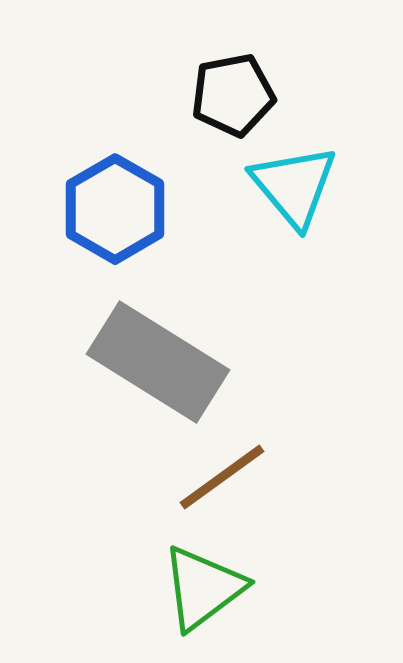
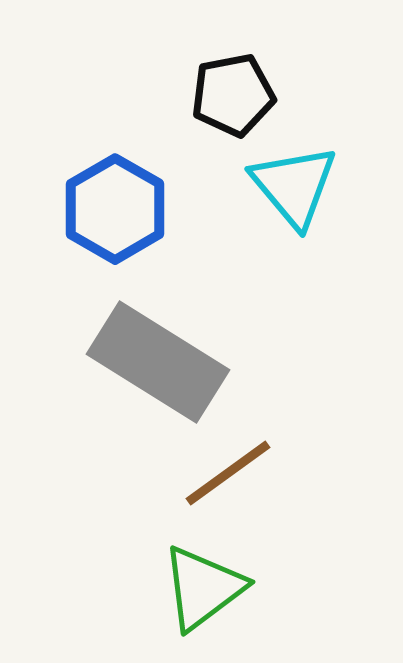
brown line: moved 6 px right, 4 px up
